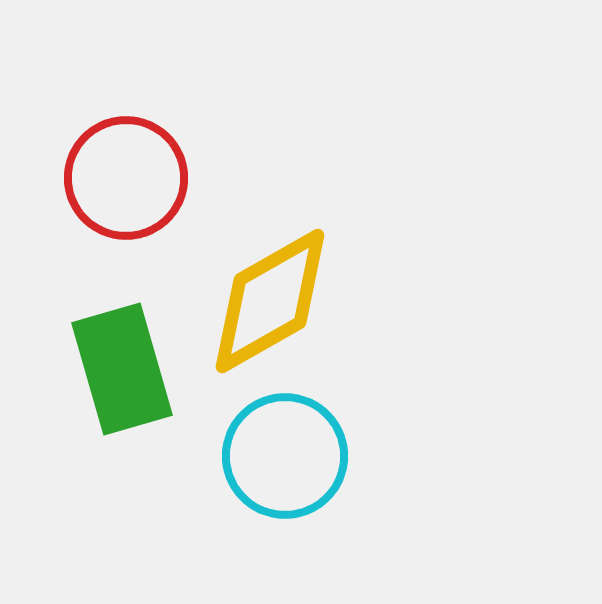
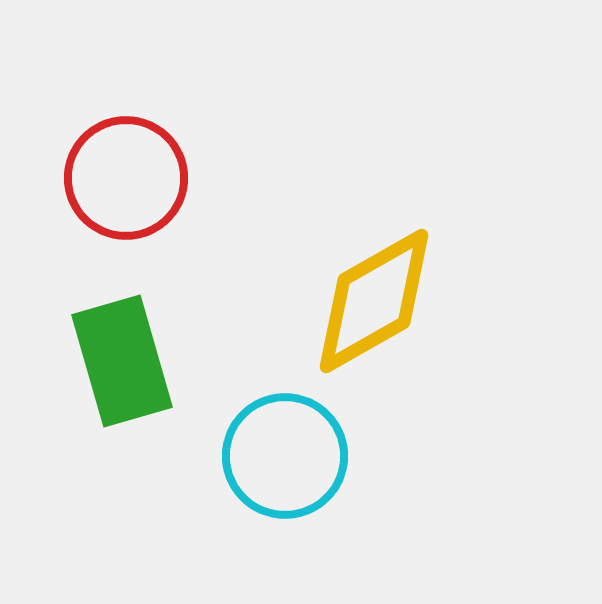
yellow diamond: moved 104 px right
green rectangle: moved 8 px up
